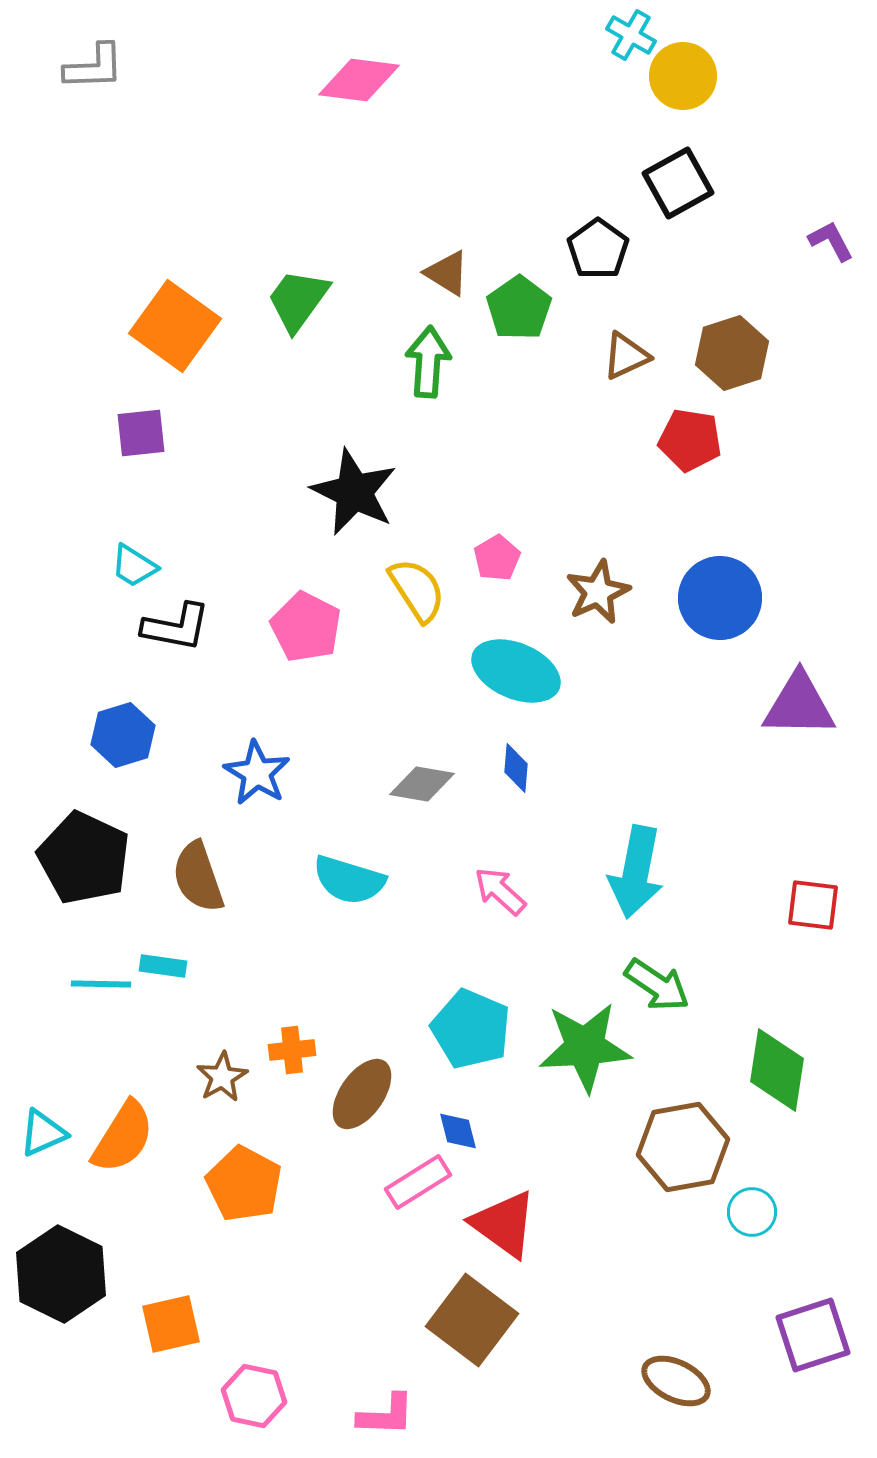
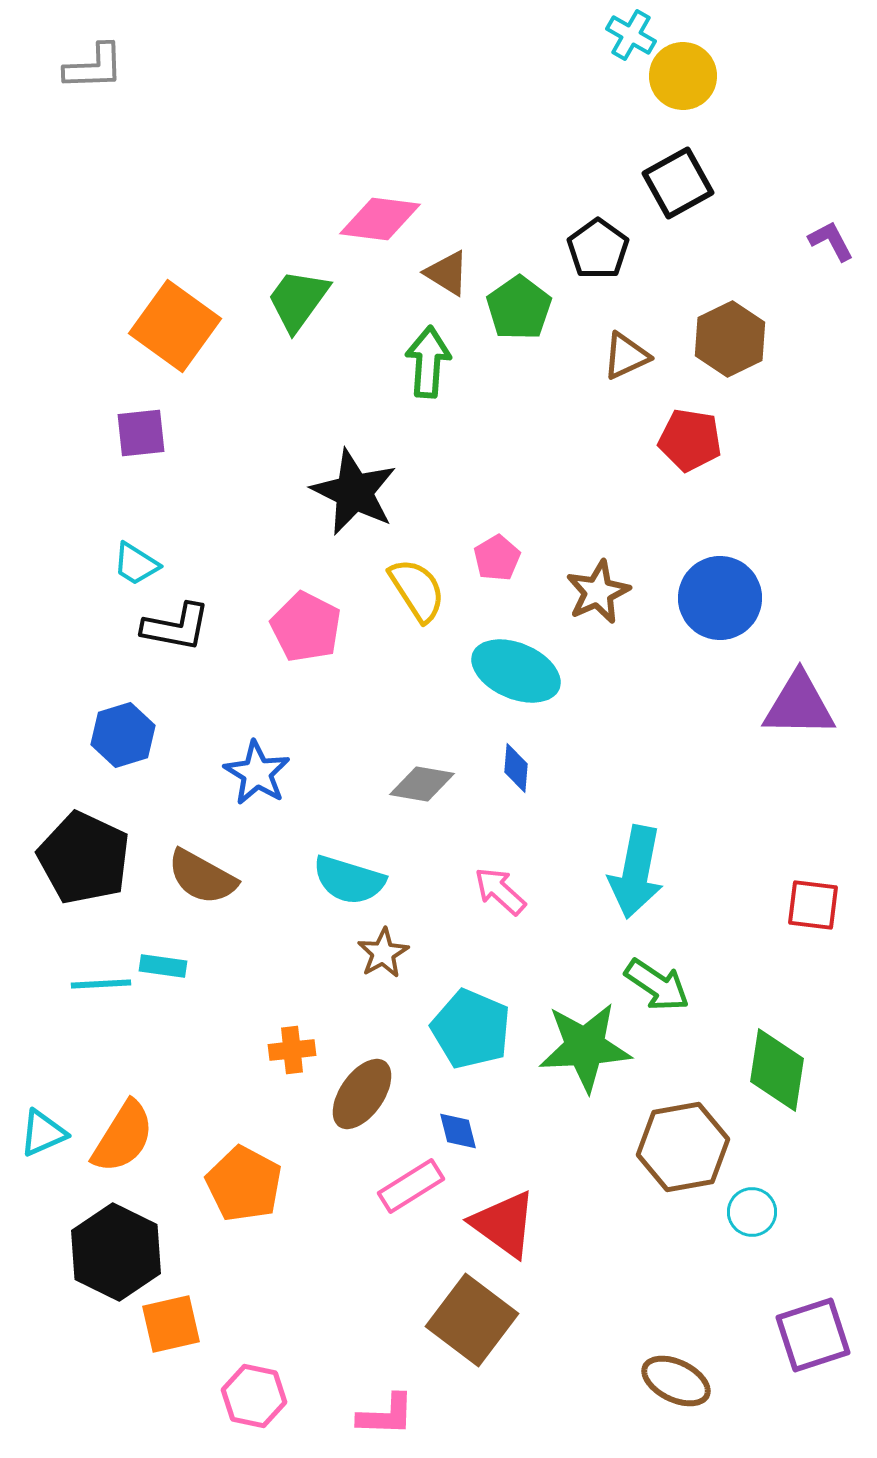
pink diamond at (359, 80): moved 21 px right, 139 px down
brown hexagon at (732, 353): moved 2 px left, 14 px up; rotated 8 degrees counterclockwise
cyan trapezoid at (134, 566): moved 2 px right, 2 px up
brown semicircle at (198, 877): moved 4 px right; rotated 42 degrees counterclockwise
cyan line at (101, 984): rotated 4 degrees counterclockwise
brown star at (222, 1077): moved 161 px right, 124 px up
pink rectangle at (418, 1182): moved 7 px left, 4 px down
black hexagon at (61, 1274): moved 55 px right, 22 px up
